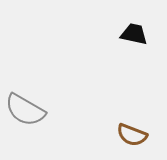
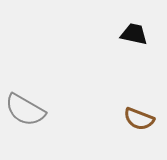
brown semicircle: moved 7 px right, 16 px up
